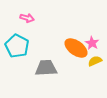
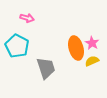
orange ellipse: rotated 40 degrees clockwise
yellow semicircle: moved 3 px left
gray trapezoid: rotated 75 degrees clockwise
